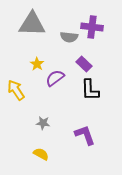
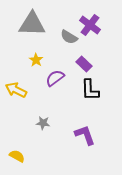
purple cross: moved 2 px left, 2 px up; rotated 30 degrees clockwise
gray semicircle: rotated 24 degrees clockwise
yellow star: moved 1 px left, 4 px up
yellow arrow: rotated 30 degrees counterclockwise
yellow semicircle: moved 24 px left, 2 px down
